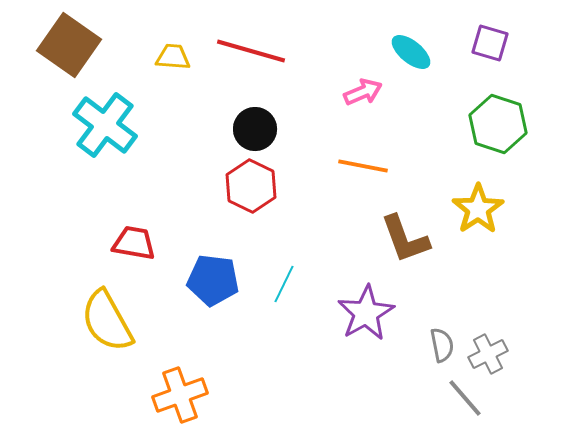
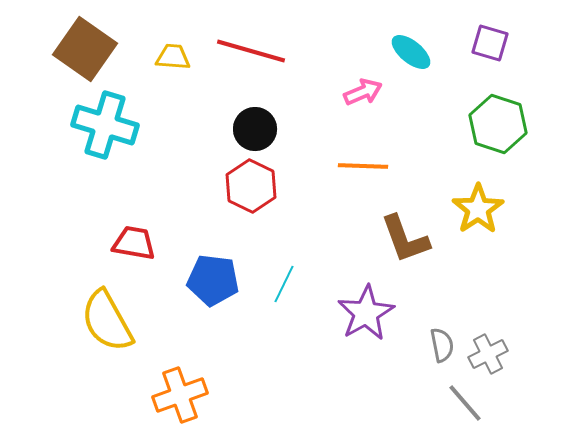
brown square: moved 16 px right, 4 px down
cyan cross: rotated 20 degrees counterclockwise
orange line: rotated 9 degrees counterclockwise
gray line: moved 5 px down
